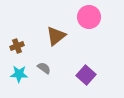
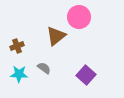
pink circle: moved 10 px left
